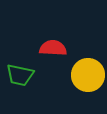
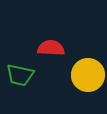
red semicircle: moved 2 px left
